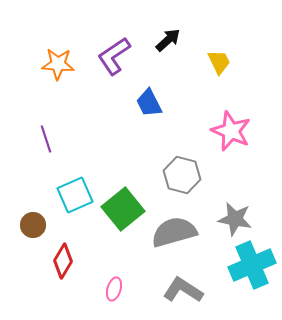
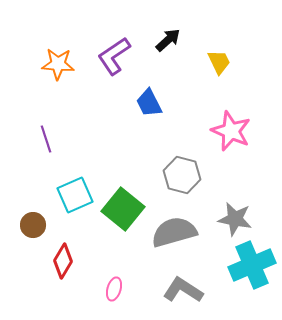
green square: rotated 12 degrees counterclockwise
